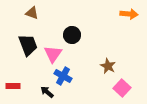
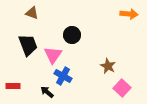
pink triangle: moved 1 px down
